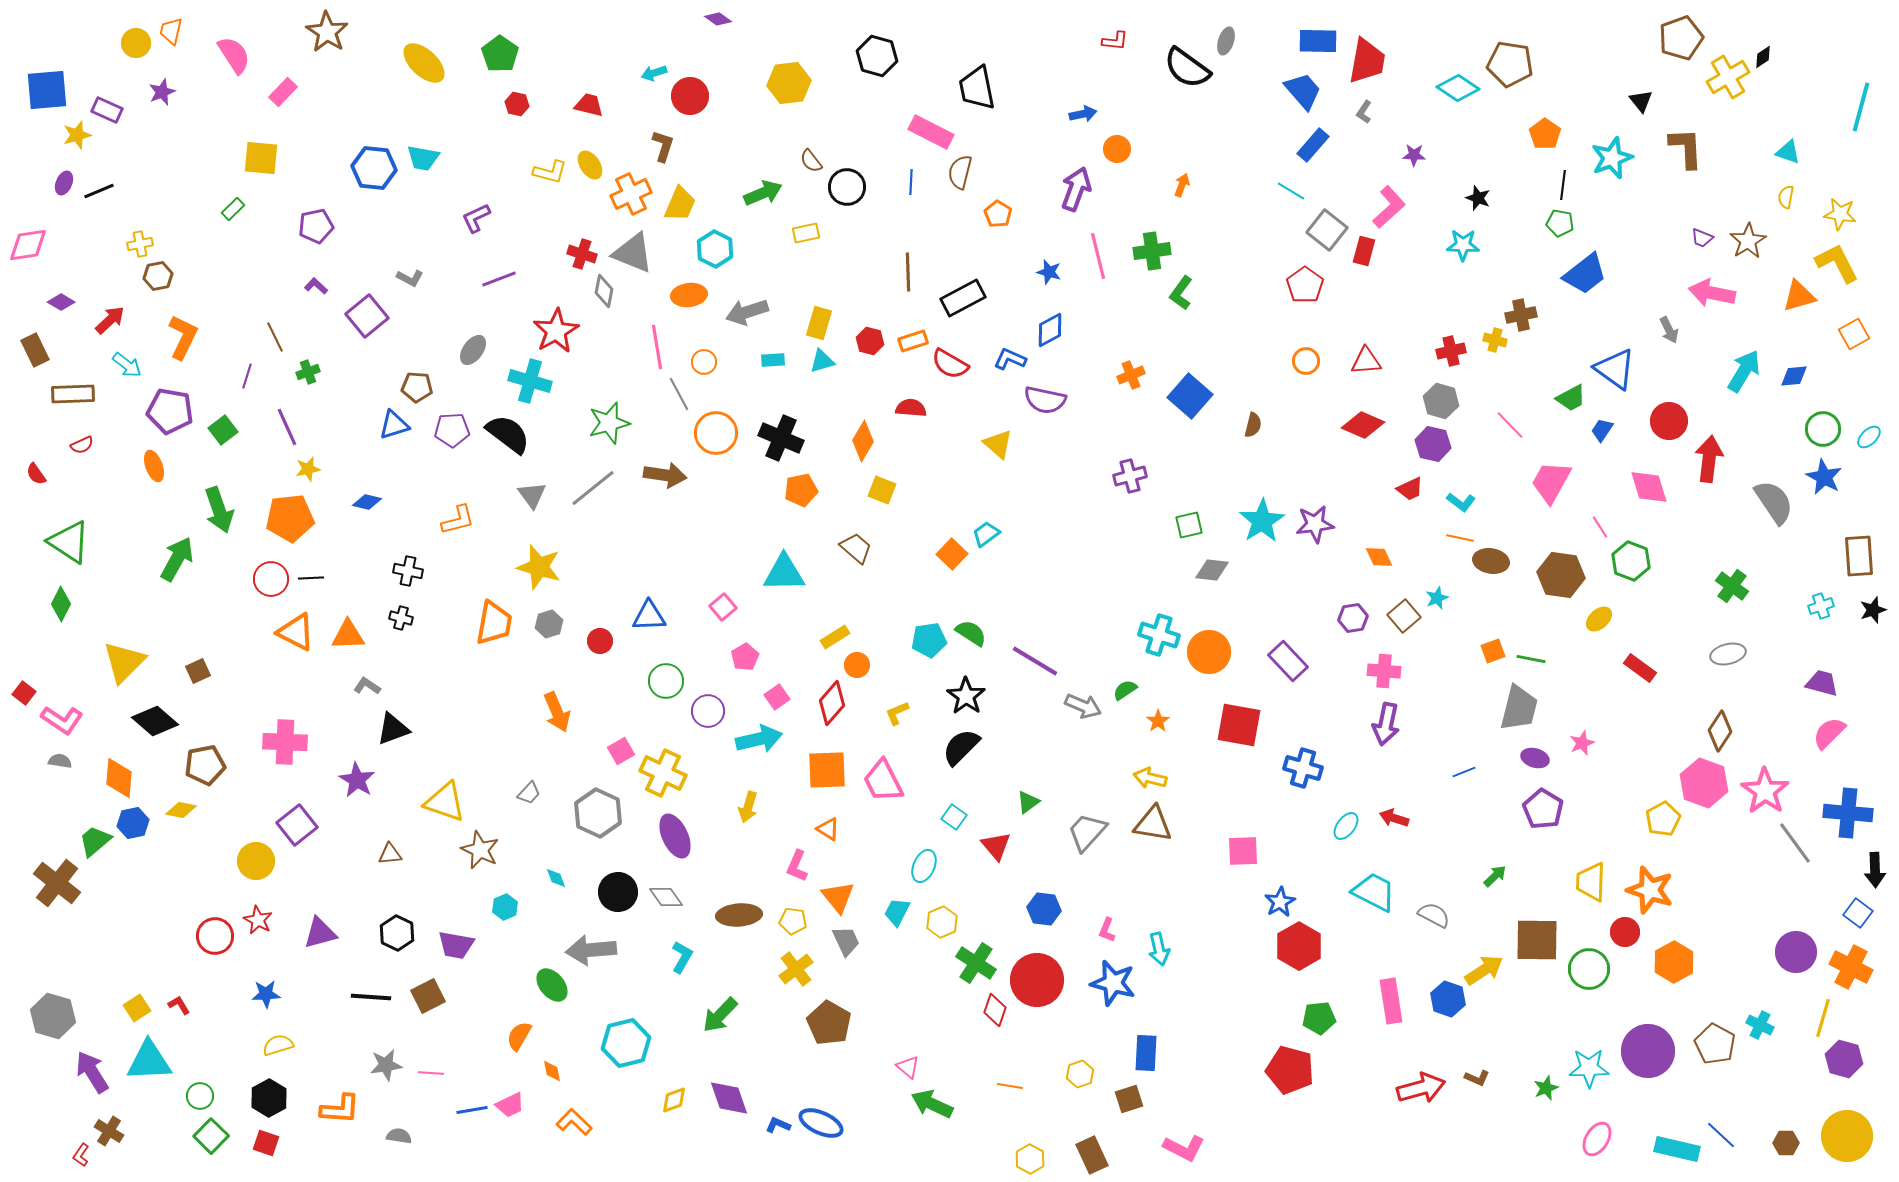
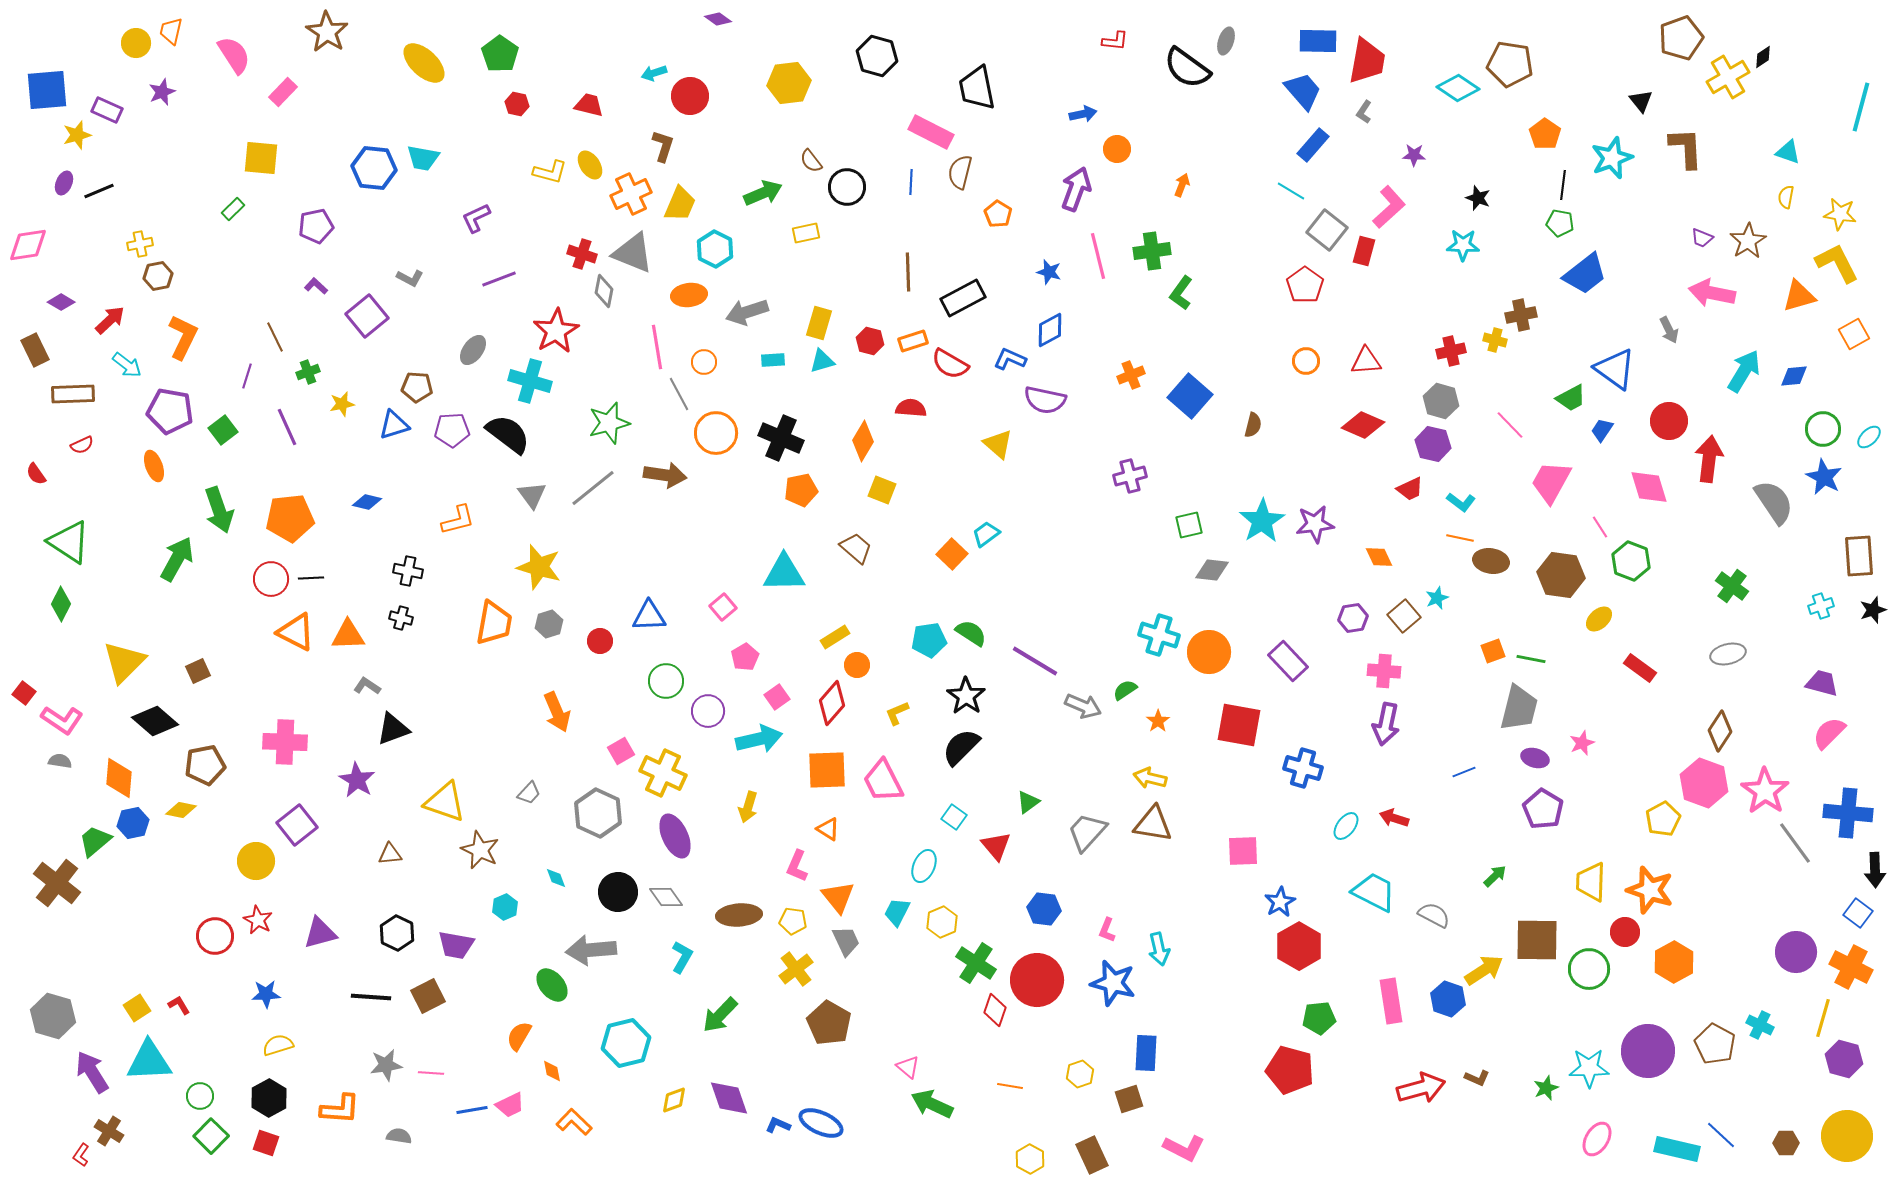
yellow star at (308, 469): moved 34 px right, 65 px up
